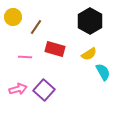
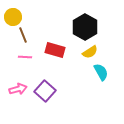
black hexagon: moved 5 px left, 6 px down
brown line: moved 13 px left, 8 px down; rotated 56 degrees counterclockwise
red rectangle: moved 1 px down
yellow semicircle: moved 1 px right, 2 px up
cyan semicircle: moved 2 px left
purple square: moved 1 px right, 1 px down
